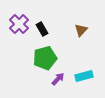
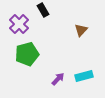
black rectangle: moved 1 px right, 19 px up
green pentagon: moved 18 px left, 4 px up
